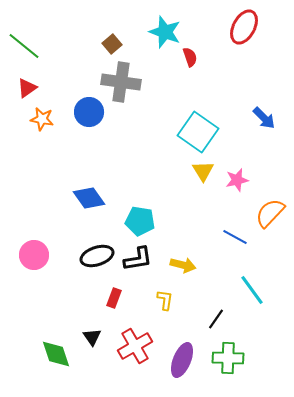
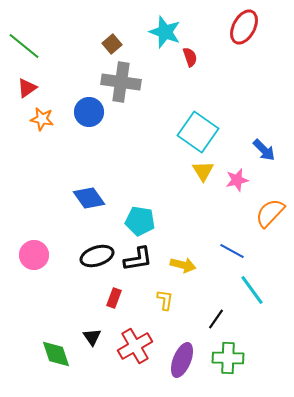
blue arrow: moved 32 px down
blue line: moved 3 px left, 14 px down
